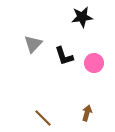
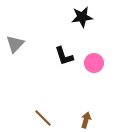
gray triangle: moved 18 px left
brown arrow: moved 1 px left, 7 px down
